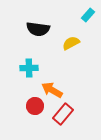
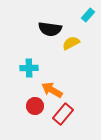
black semicircle: moved 12 px right
